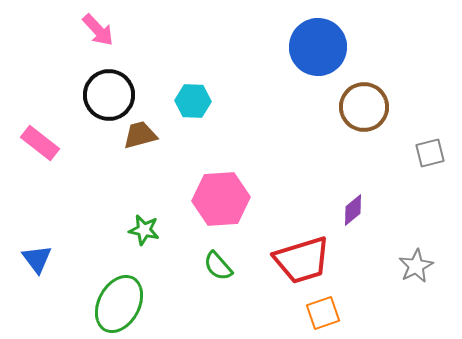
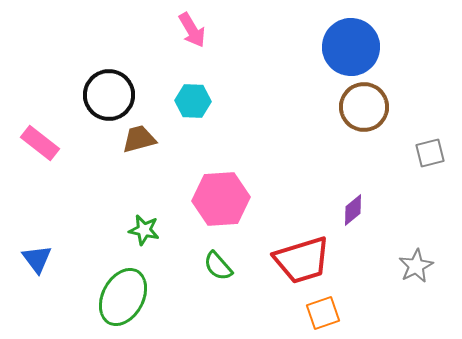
pink arrow: moved 94 px right; rotated 12 degrees clockwise
blue circle: moved 33 px right
brown trapezoid: moved 1 px left, 4 px down
green ellipse: moved 4 px right, 7 px up
